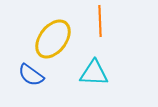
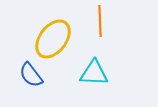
blue semicircle: rotated 16 degrees clockwise
